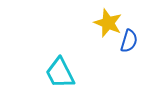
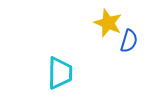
cyan trapezoid: rotated 152 degrees counterclockwise
